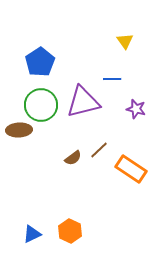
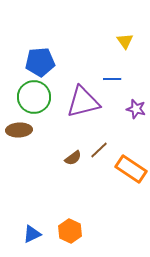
blue pentagon: rotated 28 degrees clockwise
green circle: moved 7 px left, 8 px up
